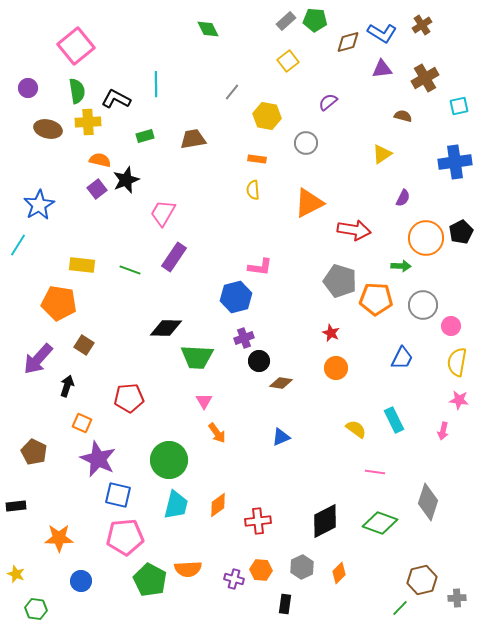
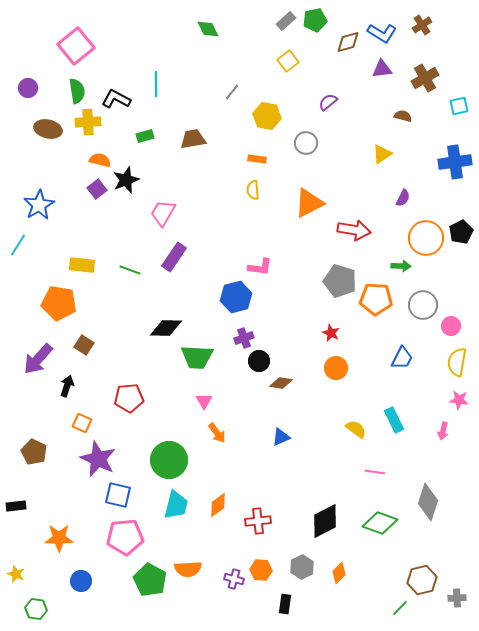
green pentagon at (315, 20): rotated 15 degrees counterclockwise
